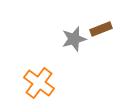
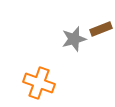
orange cross: rotated 16 degrees counterclockwise
